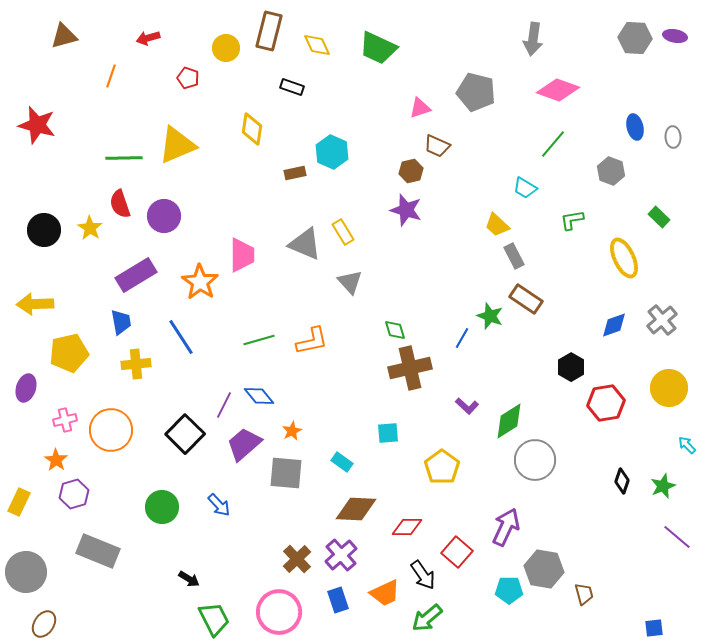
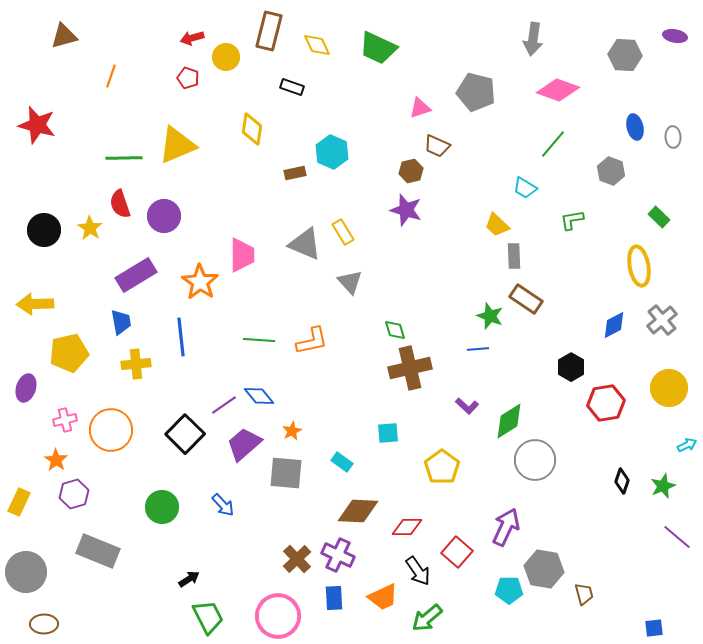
red arrow at (148, 38): moved 44 px right
gray hexagon at (635, 38): moved 10 px left, 17 px down
yellow circle at (226, 48): moved 9 px down
gray rectangle at (514, 256): rotated 25 degrees clockwise
yellow ellipse at (624, 258): moved 15 px right, 8 px down; rotated 15 degrees clockwise
blue diamond at (614, 325): rotated 8 degrees counterclockwise
blue line at (181, 337): rotated 27 degrees clockwise
blue line at (462, 338): moved 16 px right, 11 px down; rotated 55 degrees clockwise
green line at (259, 340): rotated 20 degrees clockwise
purple line at (224, 405): rotated 28 degrees clockwise
cyan arrow at (687, 445): rotated 108 degrees clockwise
blue arrow at (219, 505): moved 4 px right
brown diamond at (356, 509): moved 2 px right, 2 px down
purple cross at (341, 555): moved 3 px left; rotated 24 degrees counterclockwise
black arrow at (423, 575): moved 5 px left, 4 px up
black arrow at (189, 579): rotated 65 degrees counterclockwise
orange trapezoid at (385, 593): moved 2 px left, 4 px down
blue rectangle at (338, 600): moved 4 px left, 2 px up; rotated 15 degrees clockwise
pink circle at (279, 612): moved 1 px left, 4 px down
green trapezoid at (214, 619): moved 6 px left, 2 px up
brown ellipse at (44, 624): rotated 56 degrees clockwise
